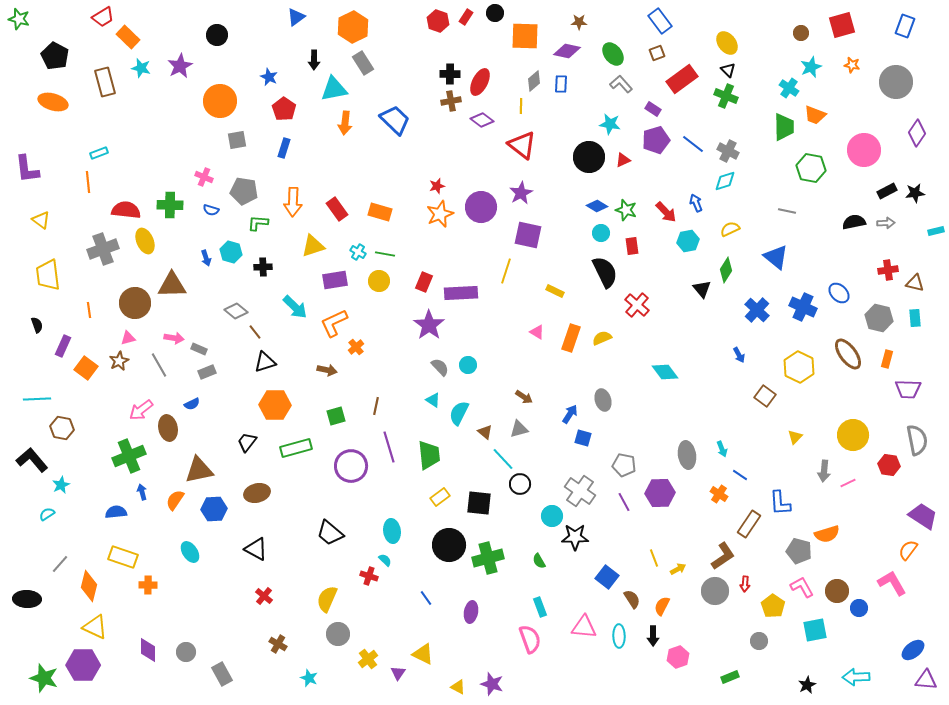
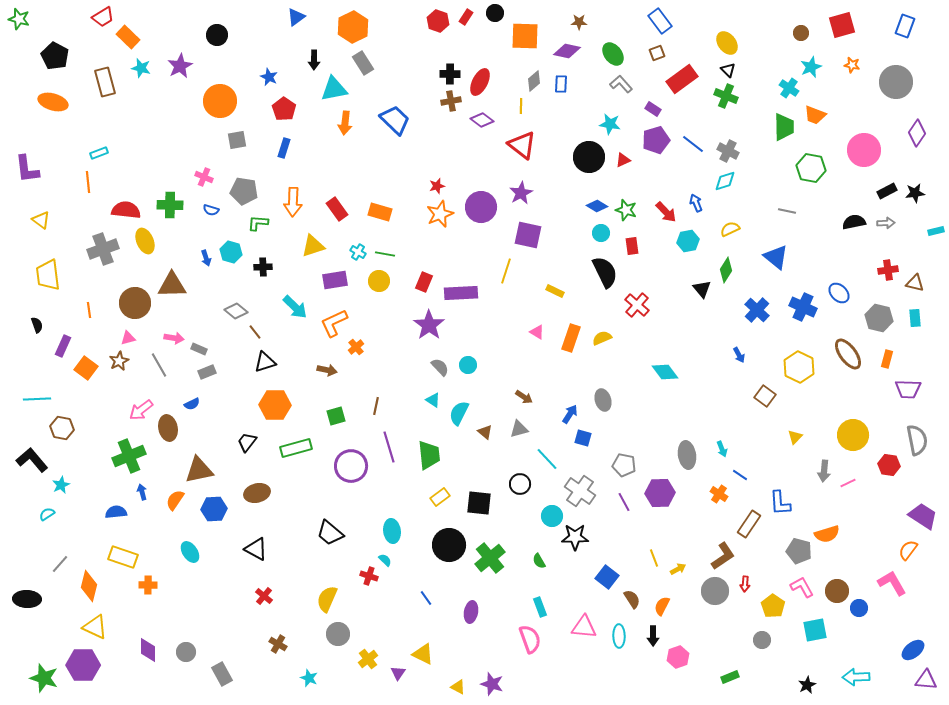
cyan line at (503, 459): moved 44 px right
green cross at (488, 558): moved 2 px right; rotated 24 degrees counterclockwise
gray circle at (759, 641): moved 3 px right, 1 px up
